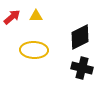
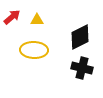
yellow triangle: moved 1 px right, 4 px down
